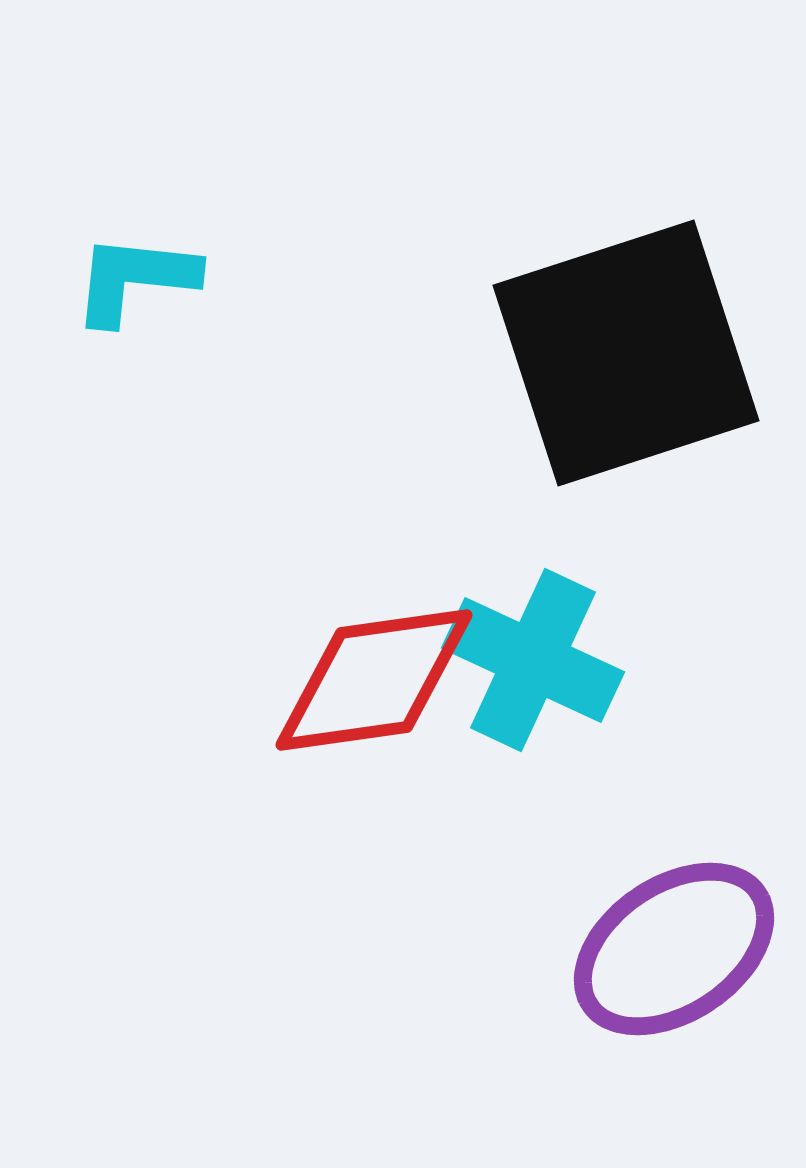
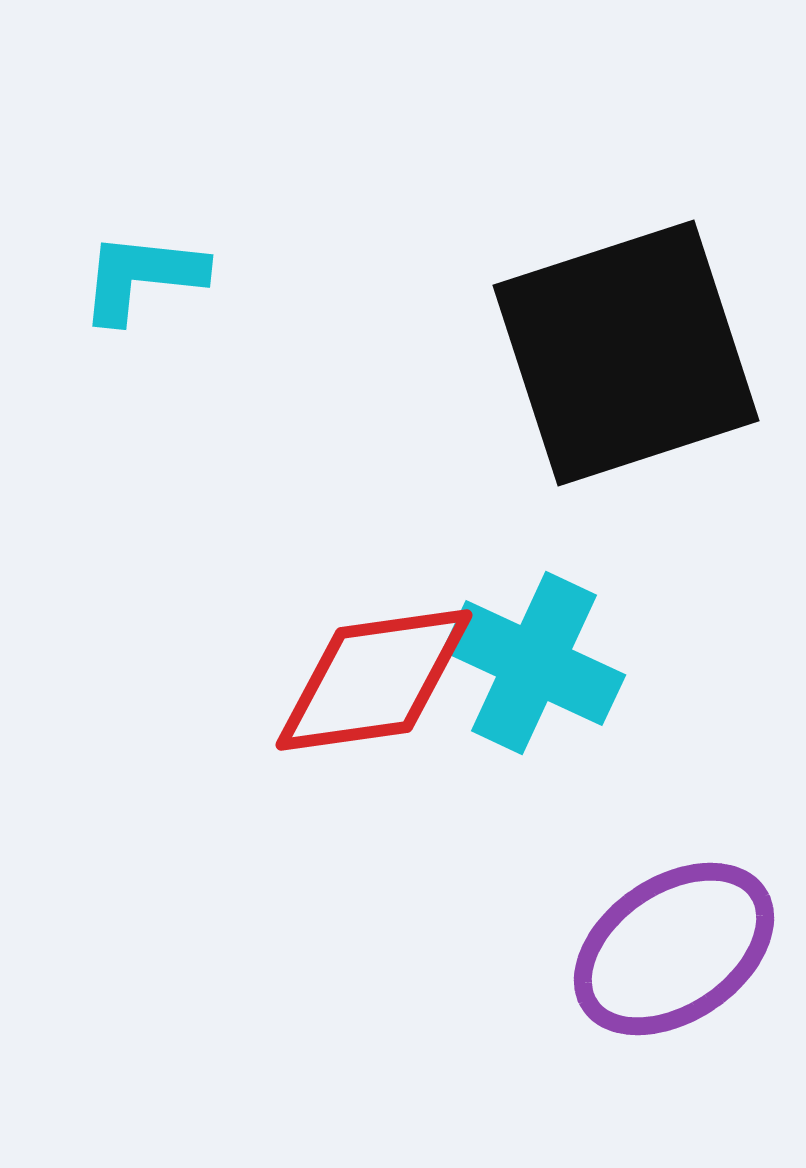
cyan L-shape: moved 7 px right, 2 px up
cyan cross: moved 1 px right, 3 px down
